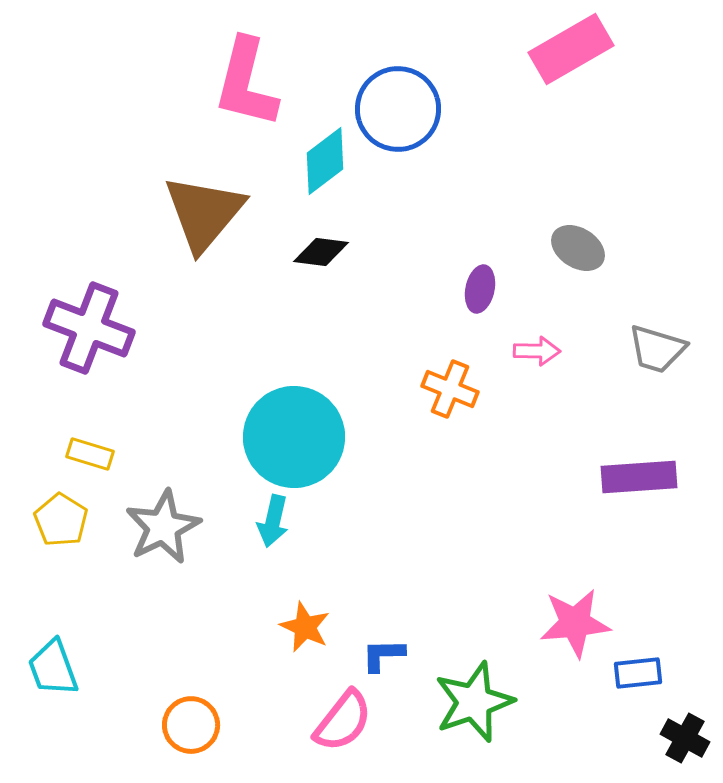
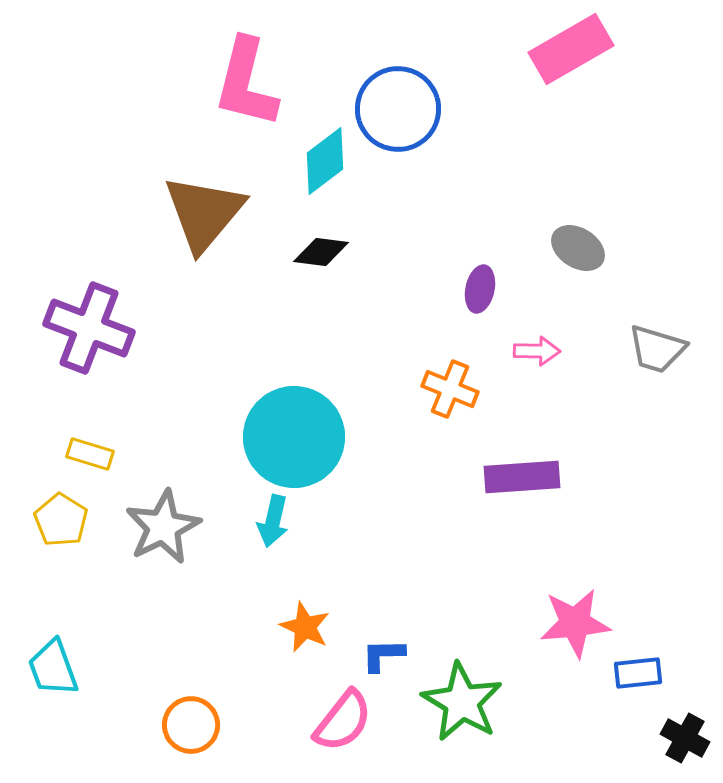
purple rectangle: moved 117 px left
green star: moved 12 px left; rotated 22 degrees counterclockwise
